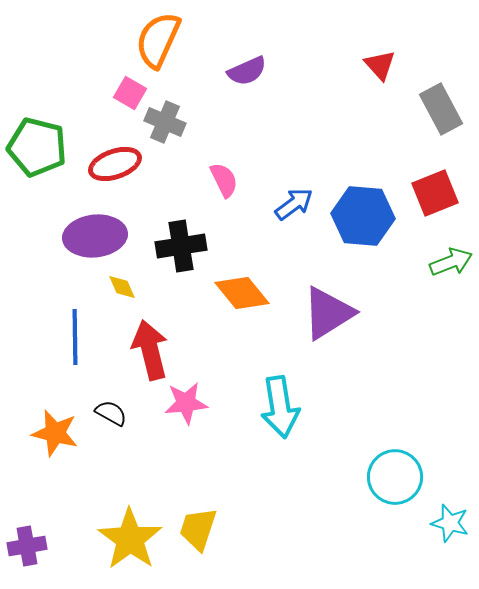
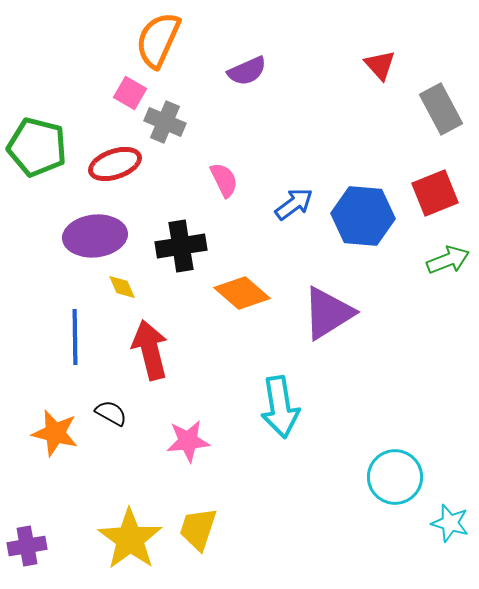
green arrow: moved 3 px left, 2 px up
orange diamond: rotated 10 degrees counterclockwise
pink star: moved 2 px right, 38 px down
